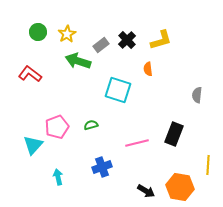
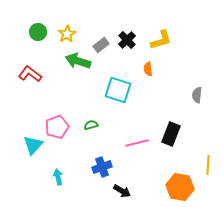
black rectangle: moved 3 px left
black arrow: moved 24 px left
